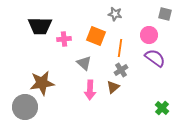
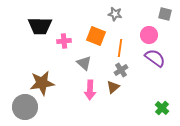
pink cross: moved 2 px down
